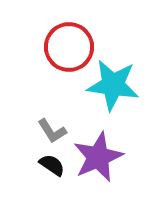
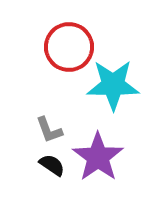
cyan star: rotated 8 degrees counterclockwise
gray L-shape: moved 3 px left, 1 px up; rotated 12 degrees clockwise
purple star: rotated 12 degrees counterclockwise
